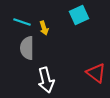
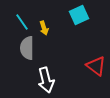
cyan line: rotated 36 degrees clockwise
red triangle: moved 7 px up
